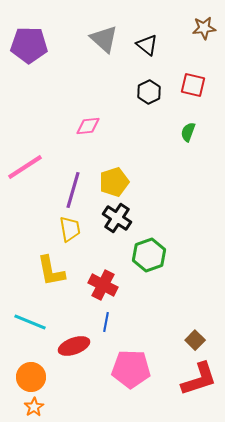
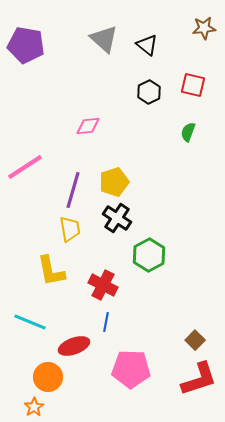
purple pentagon: moved 3 px left; rotated 9 degrees clockwise
green hexagon: rotated 8 degrees counterclockwise
orange circle: moved 17 px right
